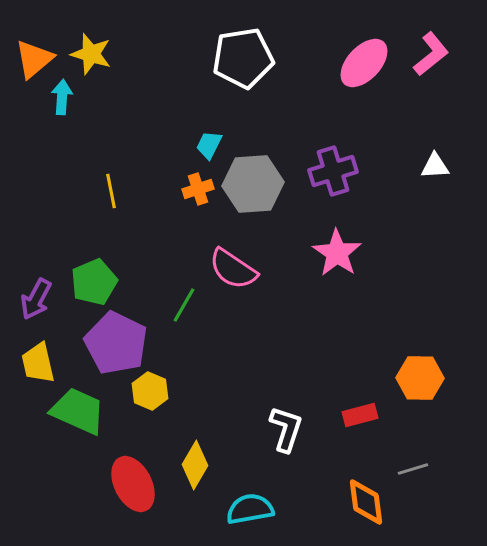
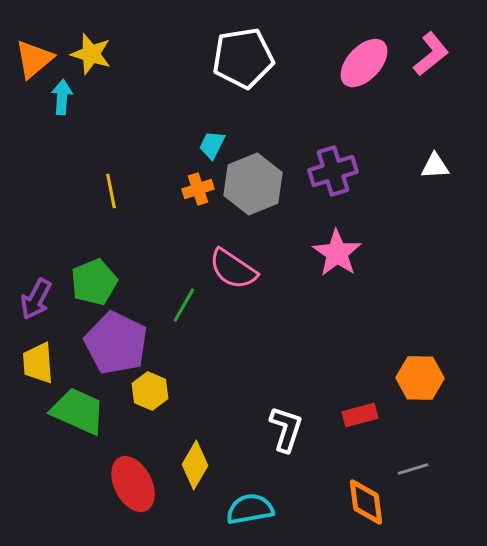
cyan trapezoid: moved 3 px right
gray hexagon: rotated 18 degrees counterclockwise
yellow trapezoid: rotated 9 degrees clockwise
